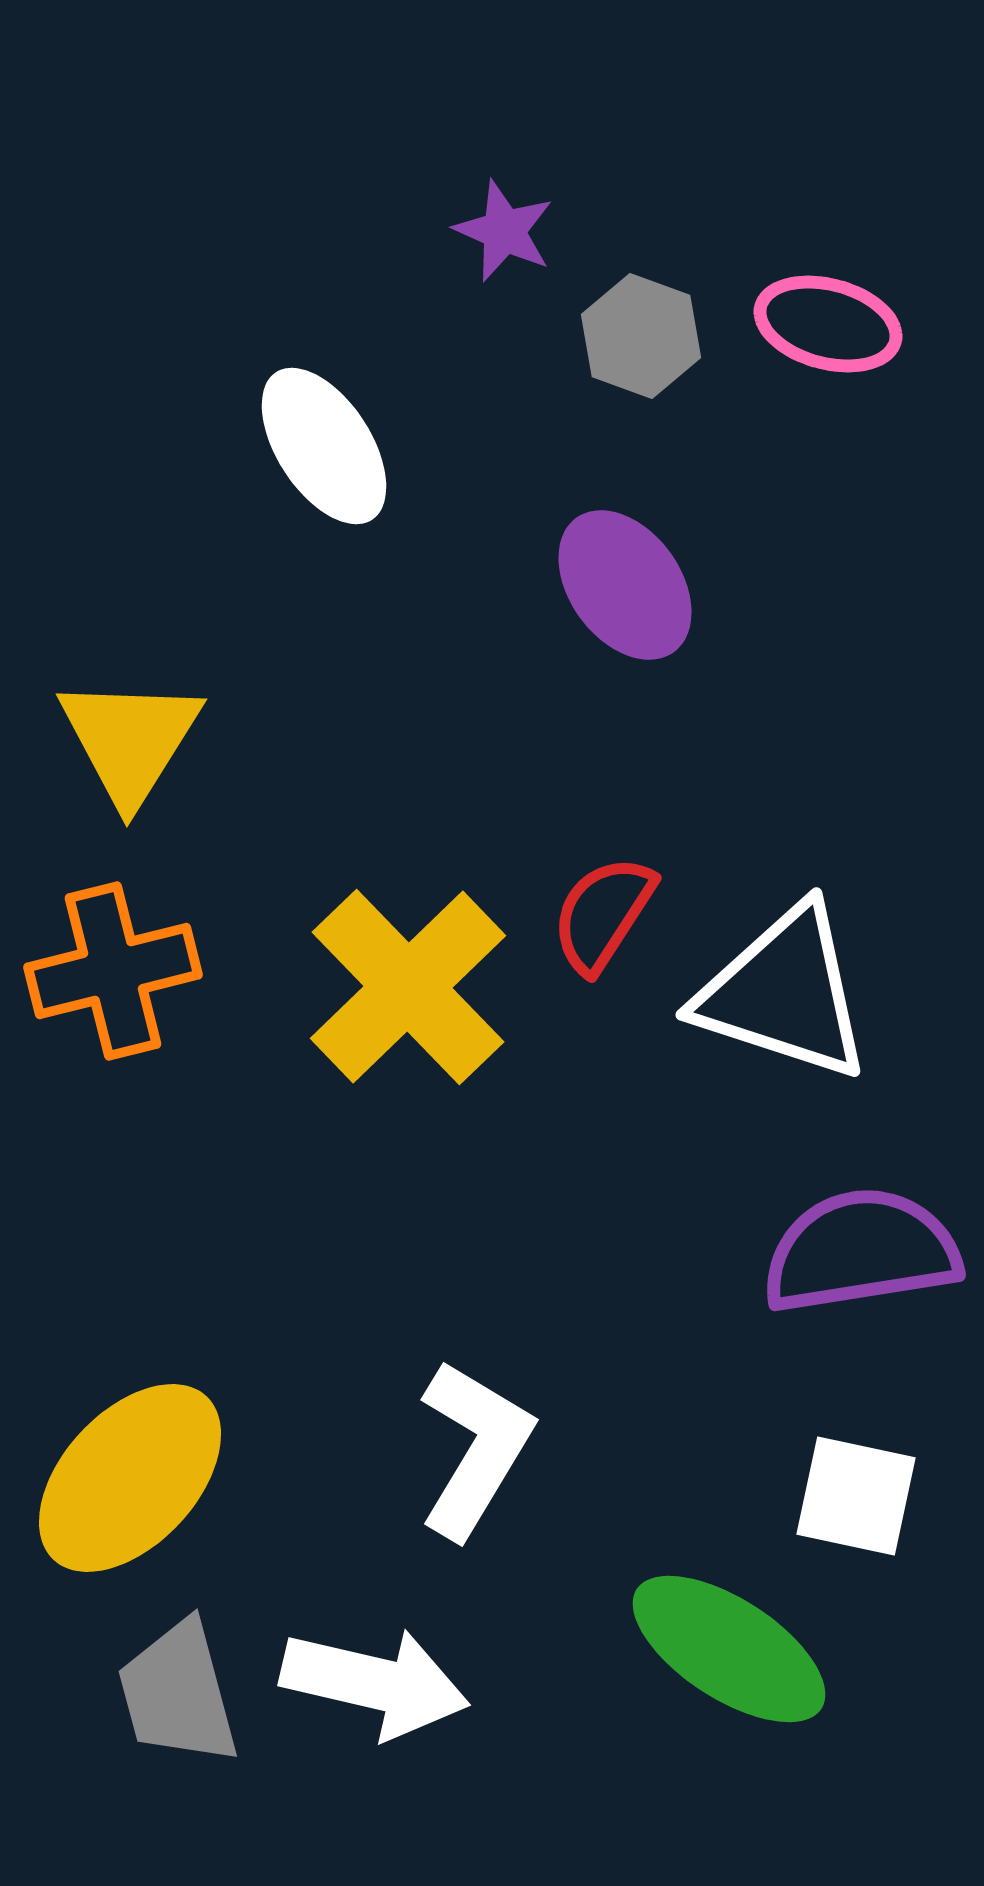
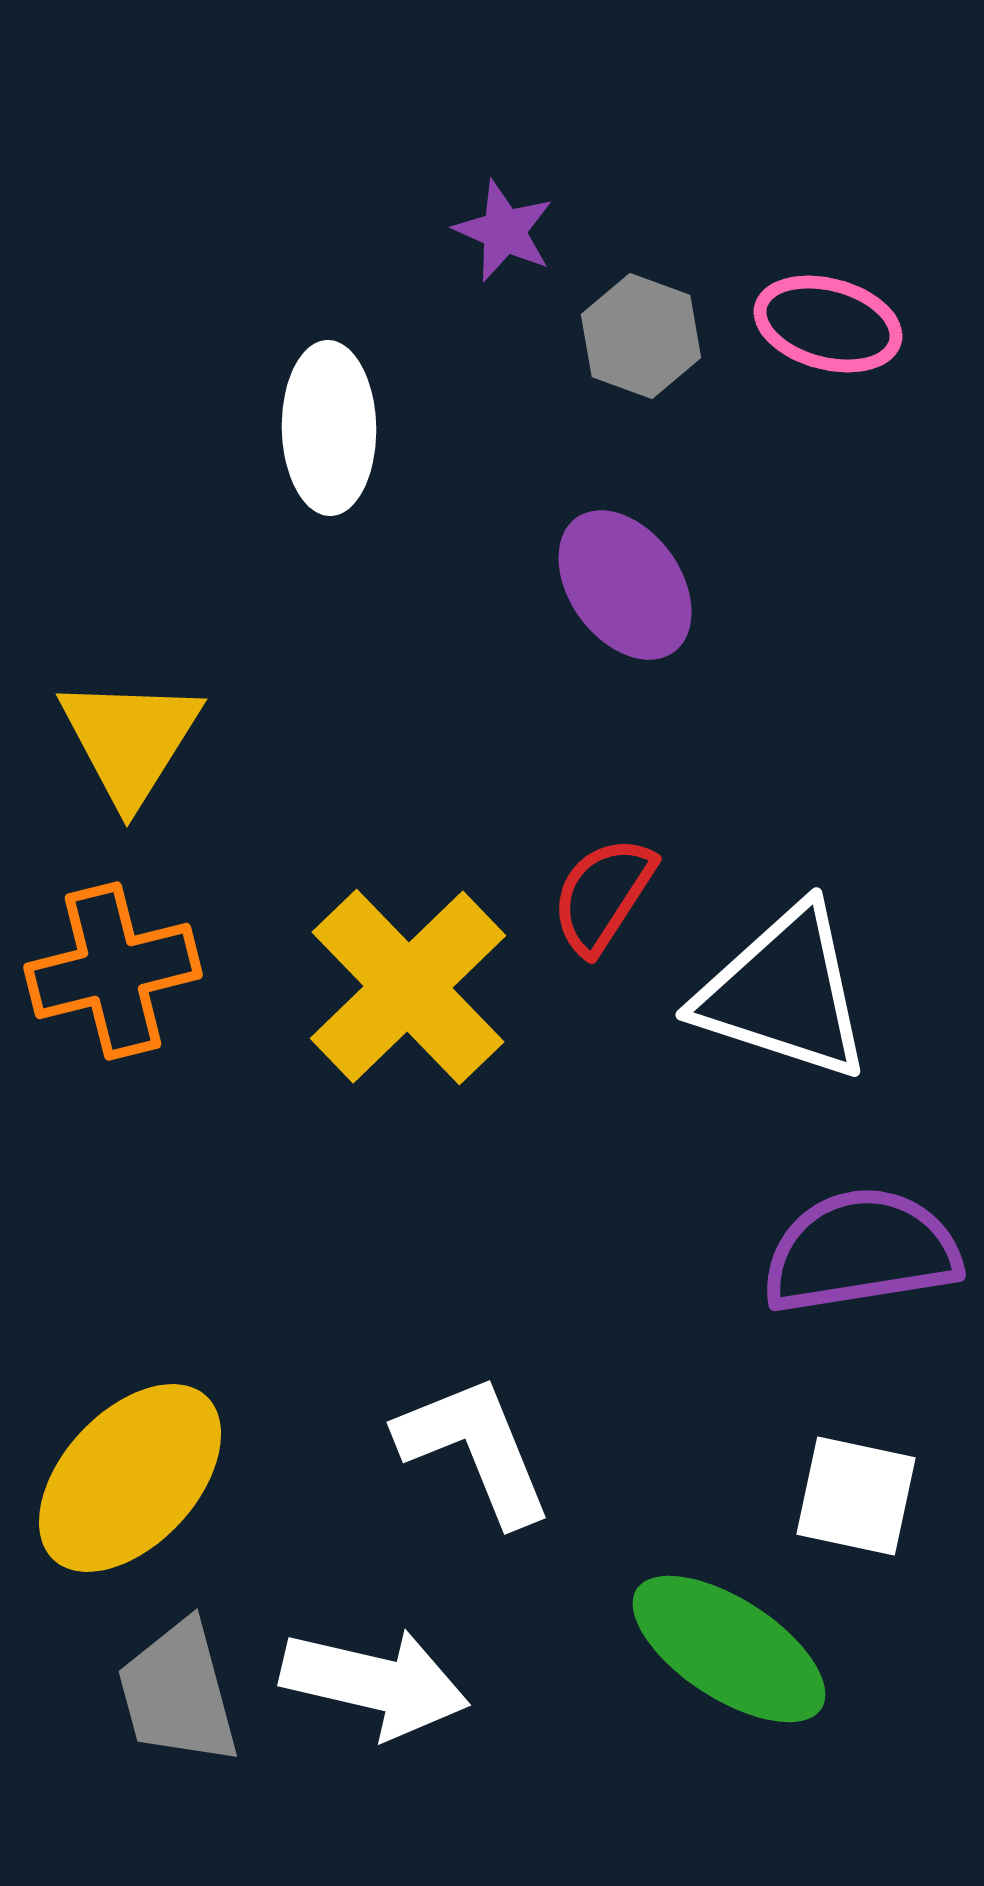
white ellipse: moved 5 px right, 18 px up; rotated 32 degrees clockwise
red semicircle: moved 19 px up
white L-shape: rotated 53 degrees counterclockwise
